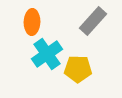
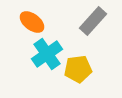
orange ellipse: rotated 55 degrees counterclockwise
yellow pentagon: rotated 8 degrees counterclockwise
